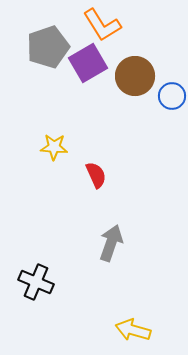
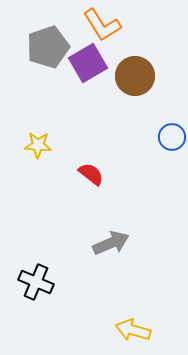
blue circle: moved 41 px down
yellow star: moved 16 px left, 2 px up
red semicircle: moved 5 px left, 1 px up; rotated 28 degrees counterclockwise
gray arrow: rotated 48 degrees clockwise
